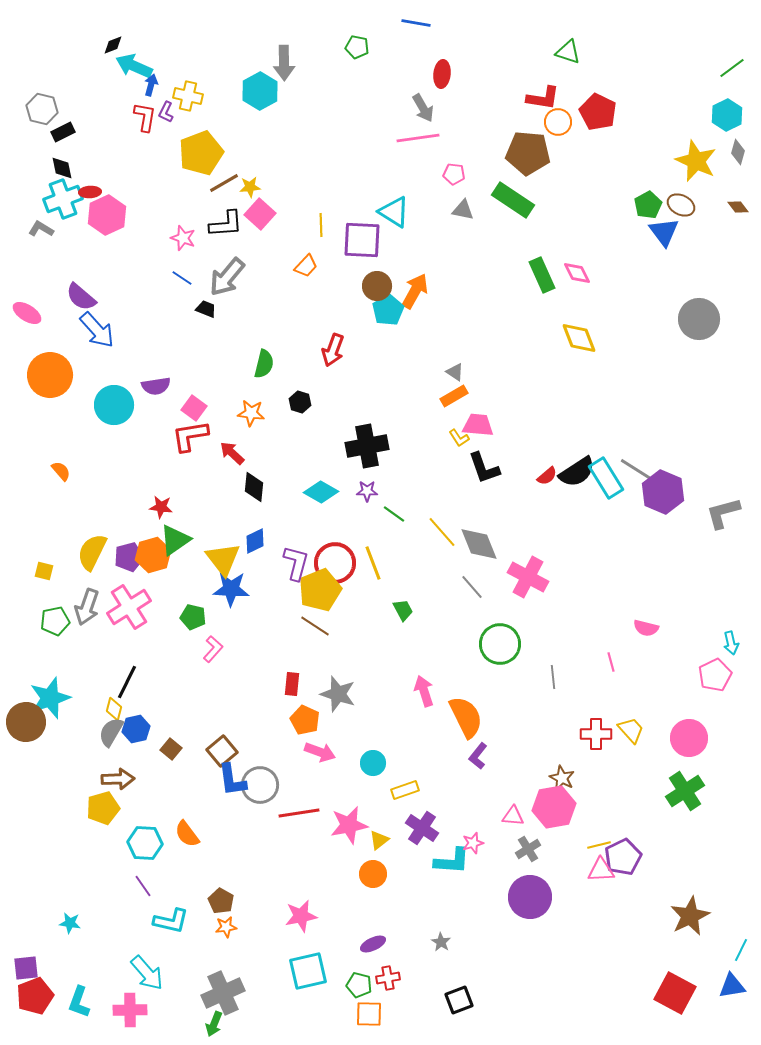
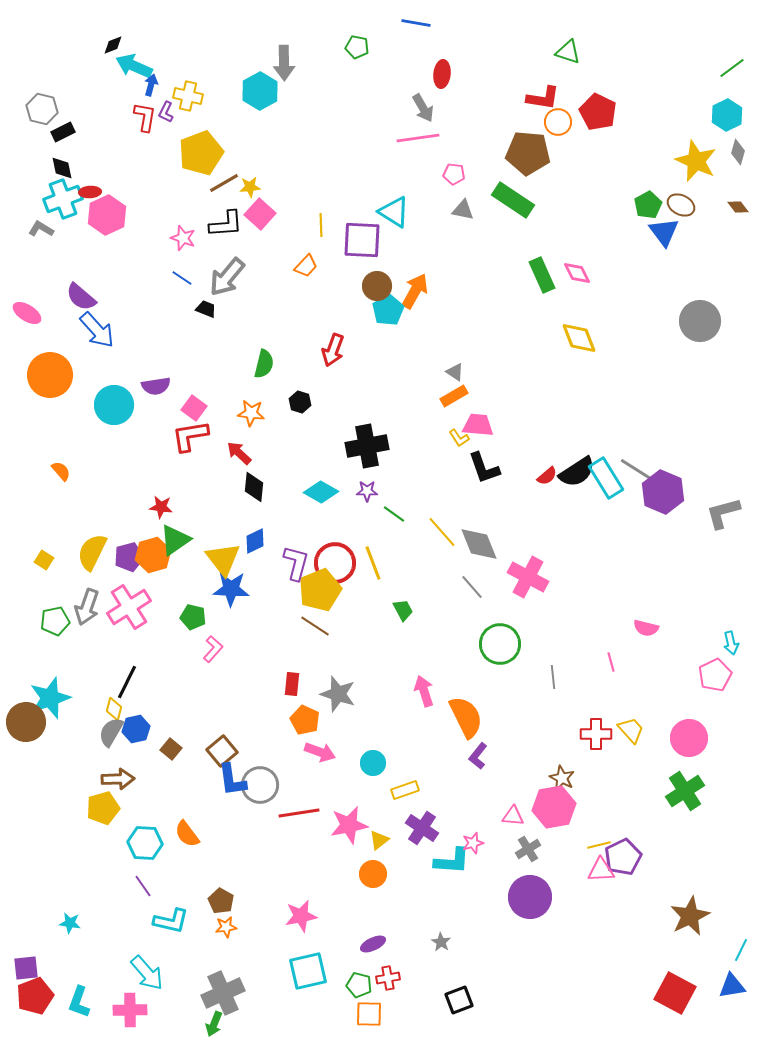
gray circle at (699, 319): moved 1 px right, 2 px down
red arrow at (232, 453): moved 7 px right
yellow square at (44, 571): moved 11 px up; rotated 18 degrees clockwise
